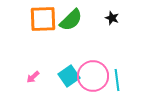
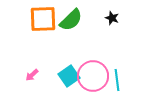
pink arrow: moved 1 px left, 2 px up
